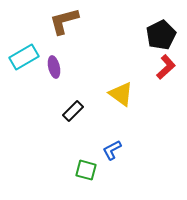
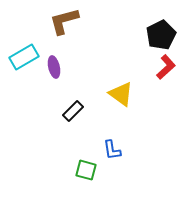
blue L-shape: rotated 70 degrees counterclockwise
